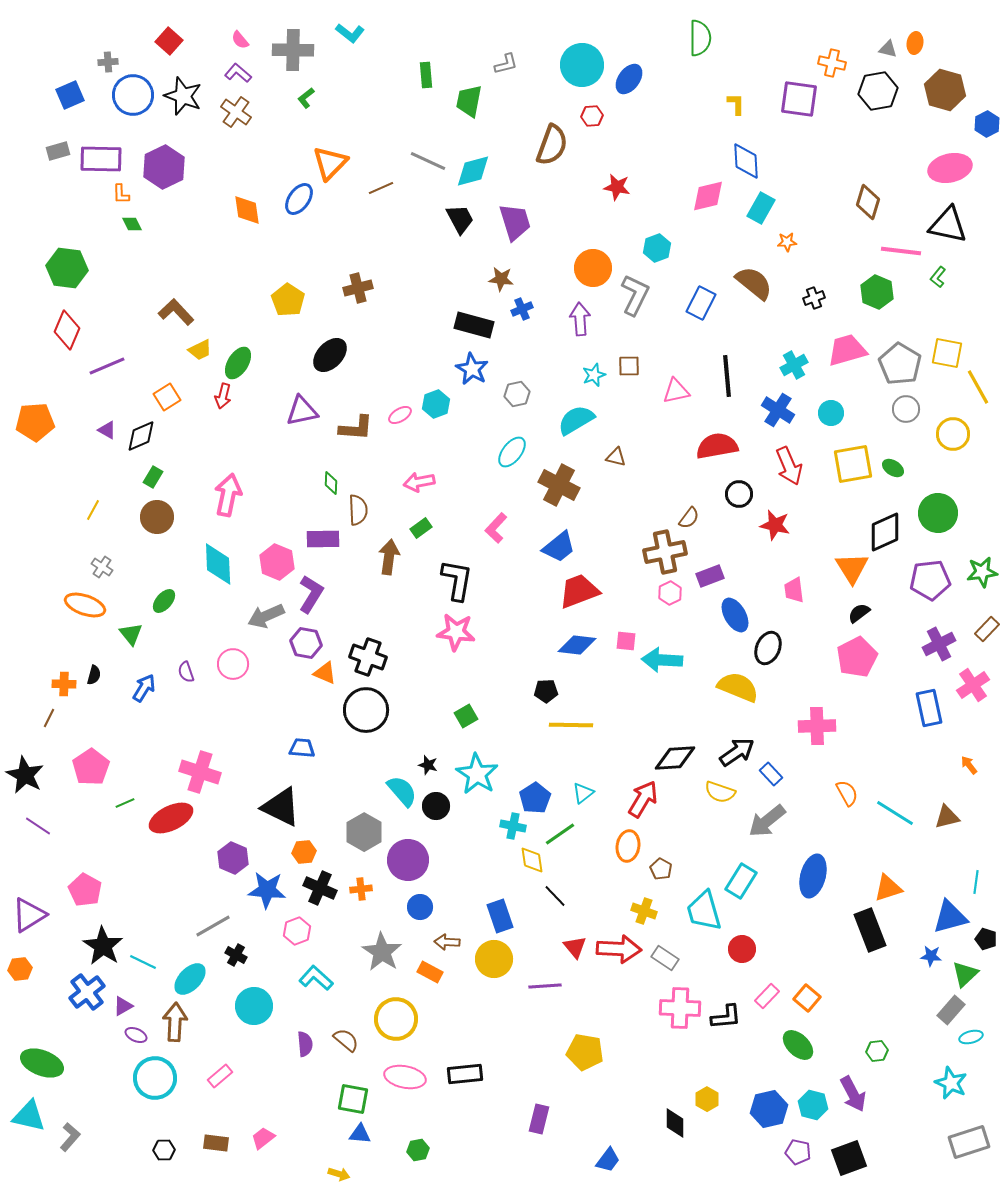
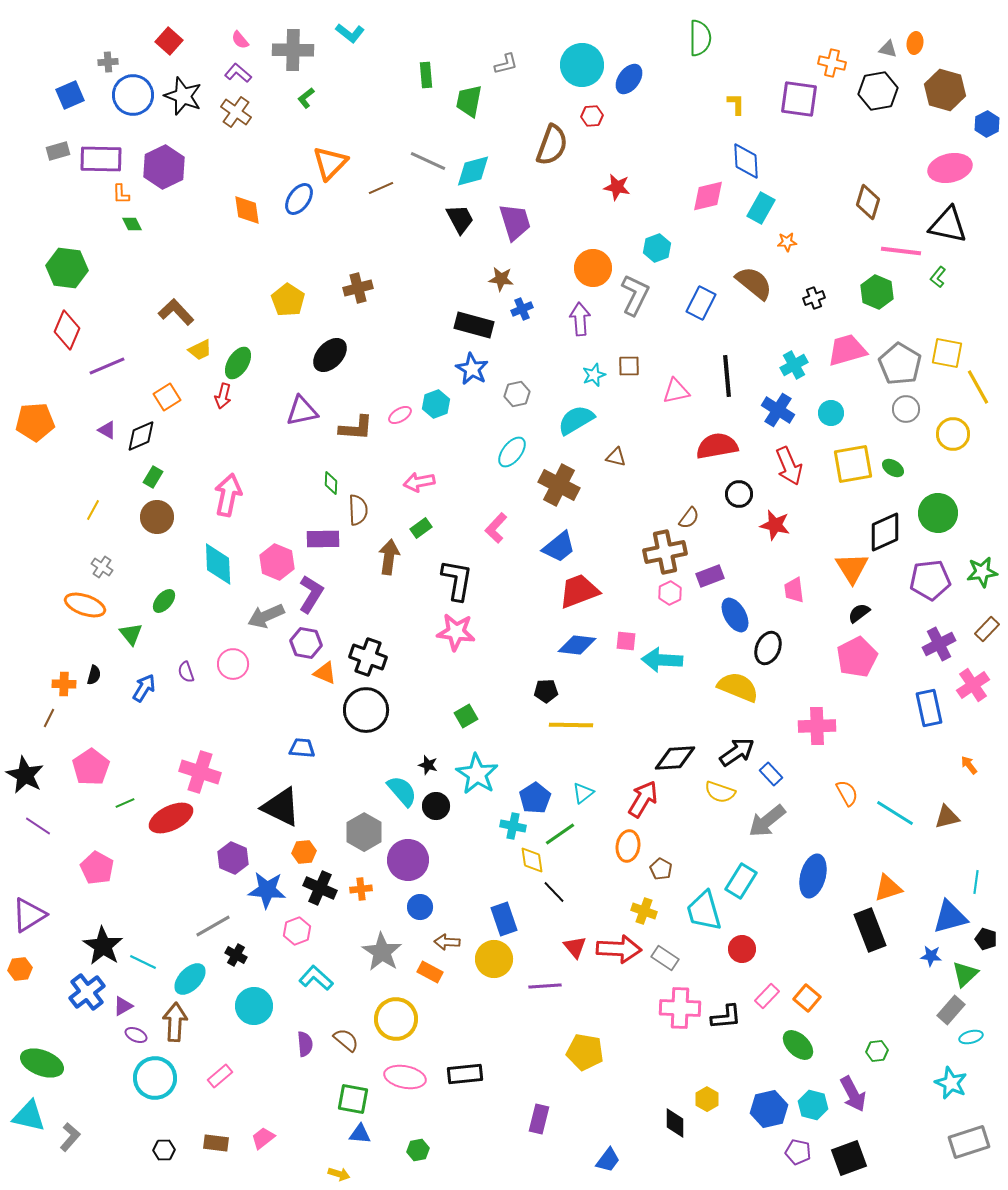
pink pentagon at (85, 890): moved 12 px right, 22 px up
black line at (555, 896): moved 1 px left, 4 px up
blue rectangle at (500, 916): moved 4 px right, 3 px down
